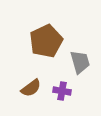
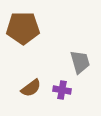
brown pentagon: moved 23 px left, 13 px up; rotated 24 degrees clockwise
purple cross: moved 1 px up
